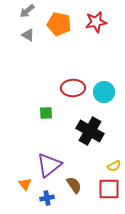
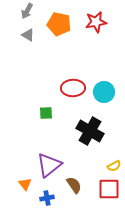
gray arrow: rotated 21 degrees counterclockwise
